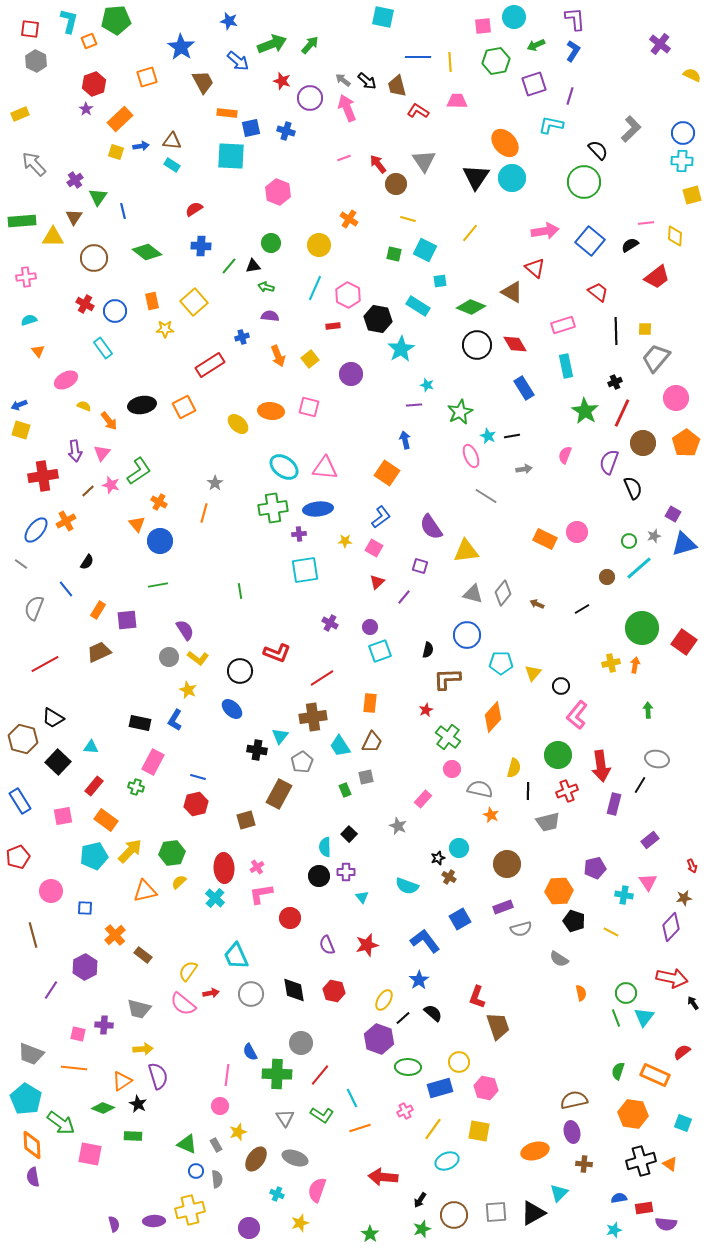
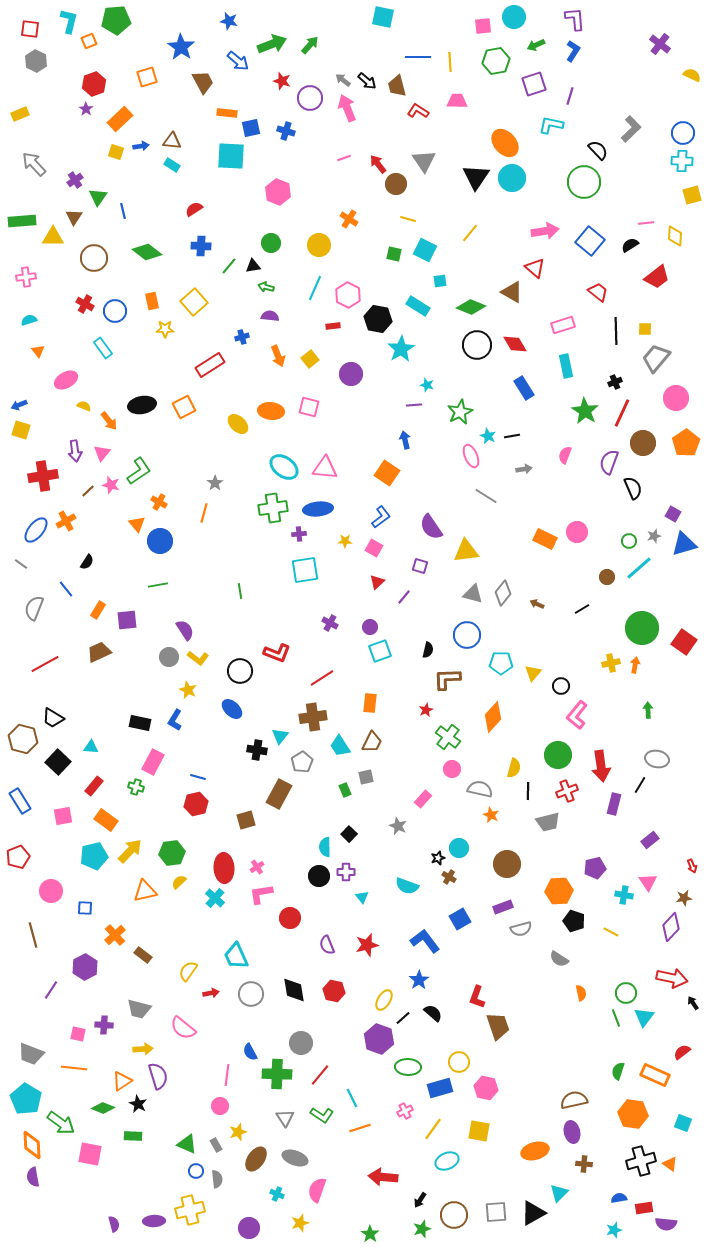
pink semicircle at (183, 1004): moved 24 px down
